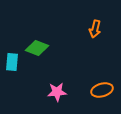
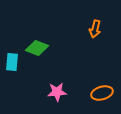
orange ellipse: moved 3 px down
